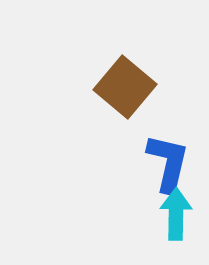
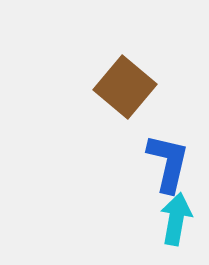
cyan arrow: moved 5 px down; rotated 9 degrees clockwise
